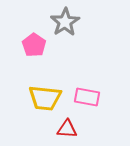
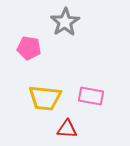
pink pentagon: moved 5 px left, 3 px down; rotated 25 degrees counterclockwise
pink rectangle: moved 4 px right, 1 px up
